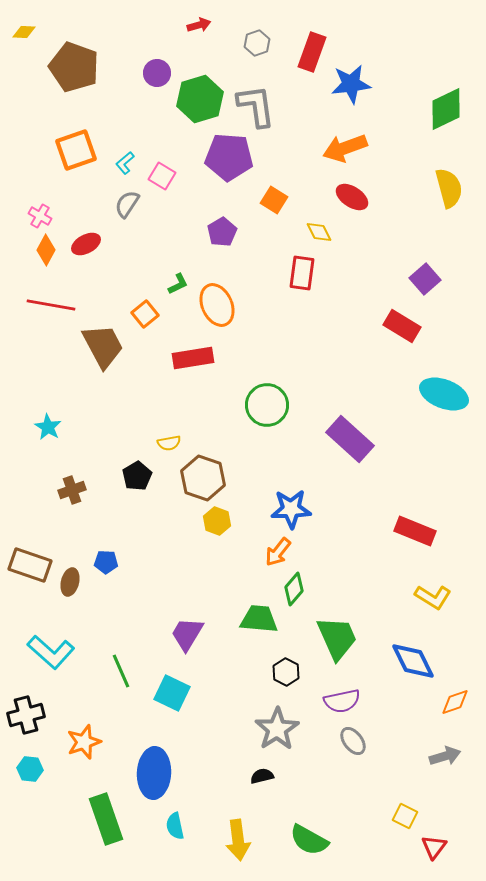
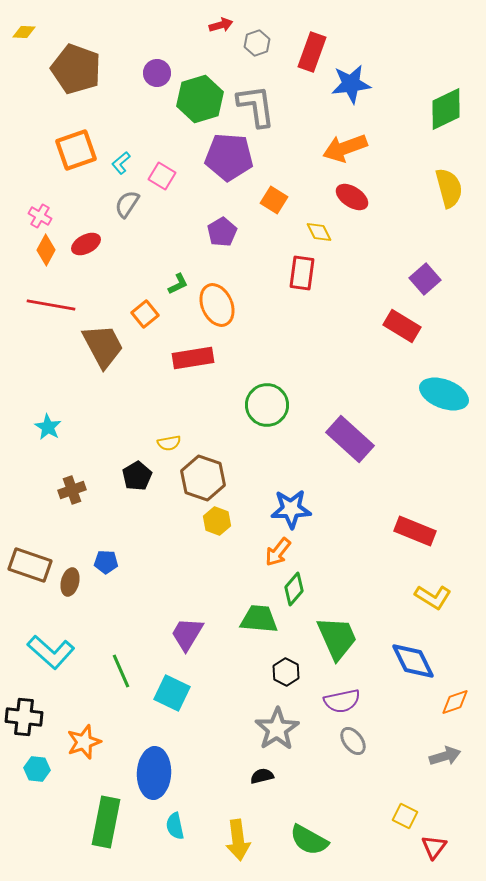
red arrow at (199, 25): moved 22 px right
brown pentagon at (74, 67): moved 2 px right, 2 px down
cyan L-shape at (125, 163): moved 4 px left
black cross at (26, 715): moved 2 px left, 2 px down; rotated 21 degrees clockwise
cyan hexagon at (30, 769): moved 7 px right
green rectangle at (106, 819): moved 3 px down; rotated 30 degrees clockwise
